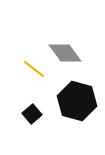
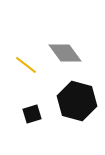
yellow line: moved 8 px left, 4 px up
black square: rotated 24 degrees clockwise
